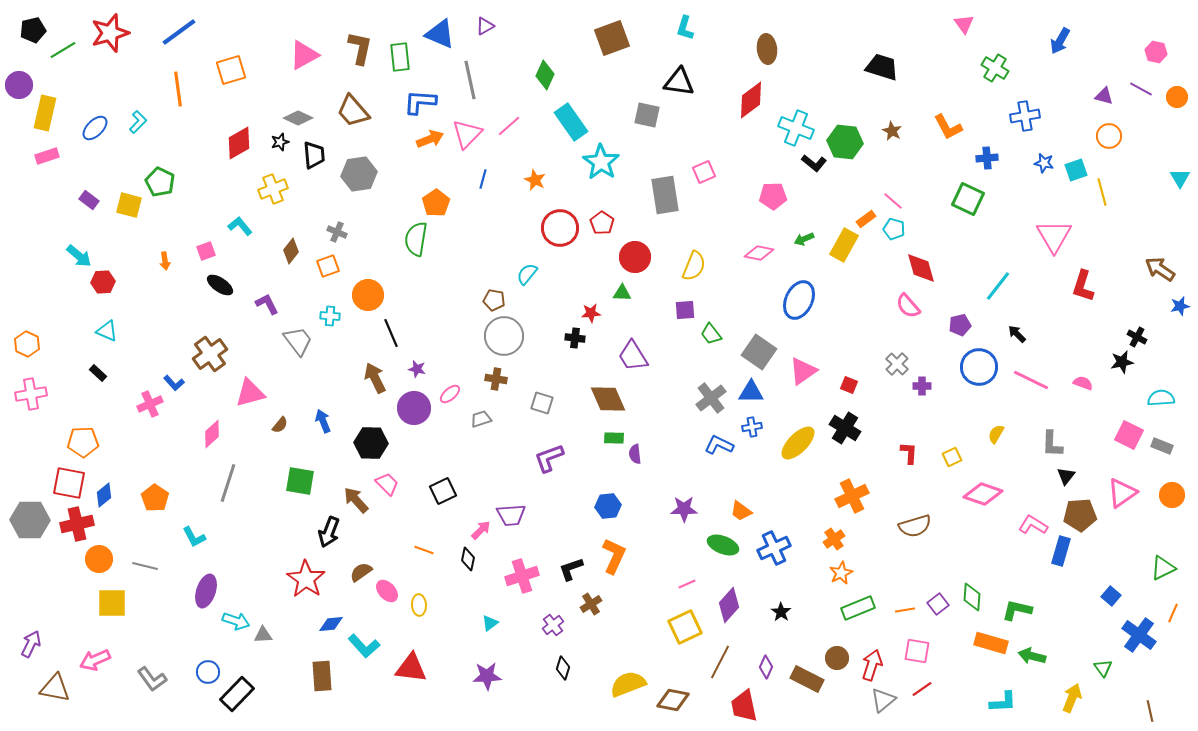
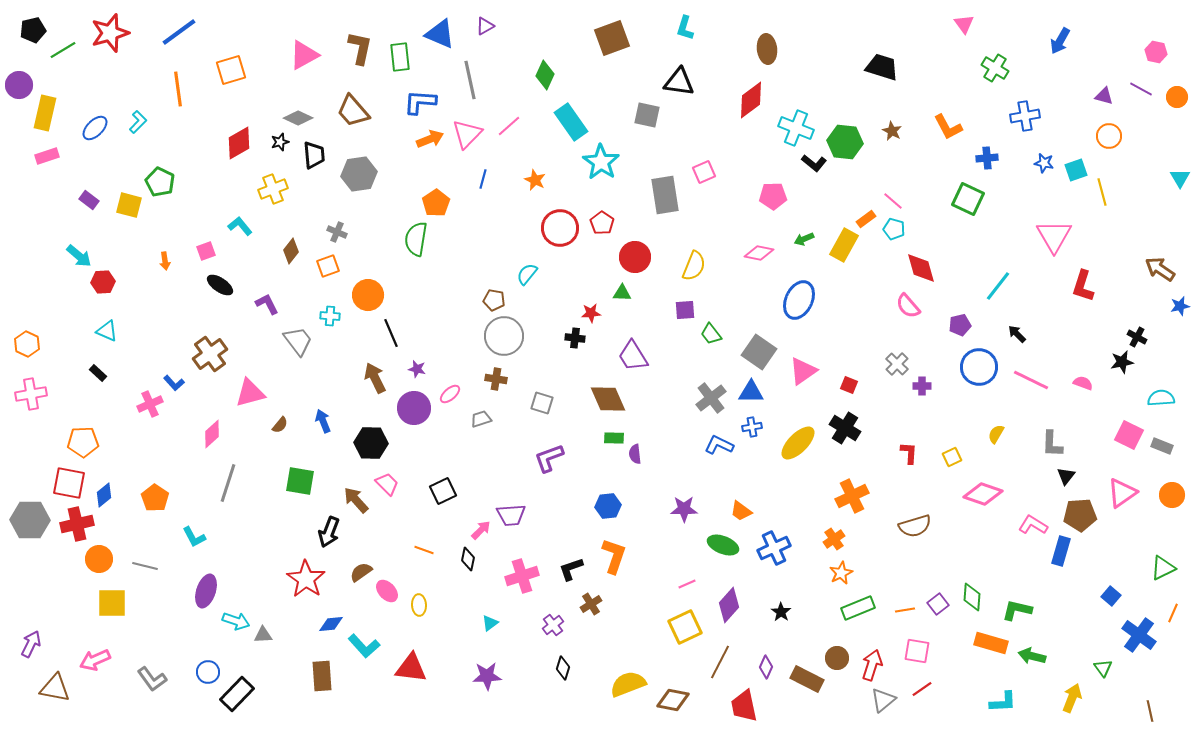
orange L-shape at (614, 556): rotated 6 degrees counterclockwise
